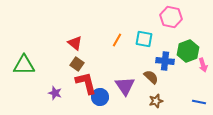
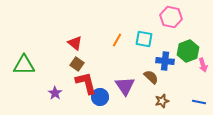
purple star: rotated 16 degrees clockwise
brown star: moved 6 px right
